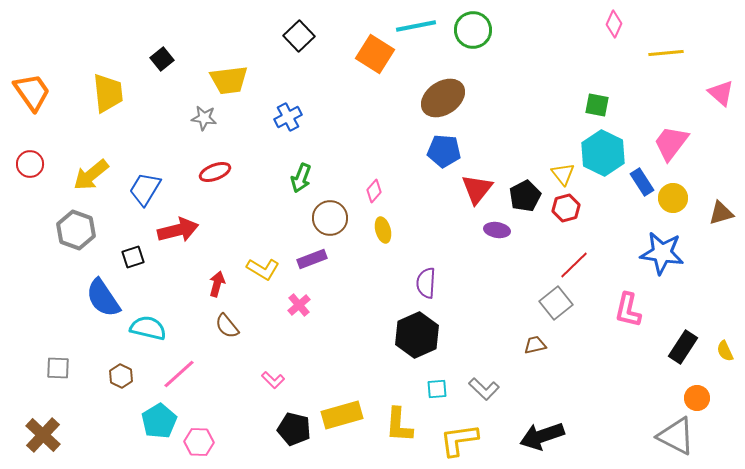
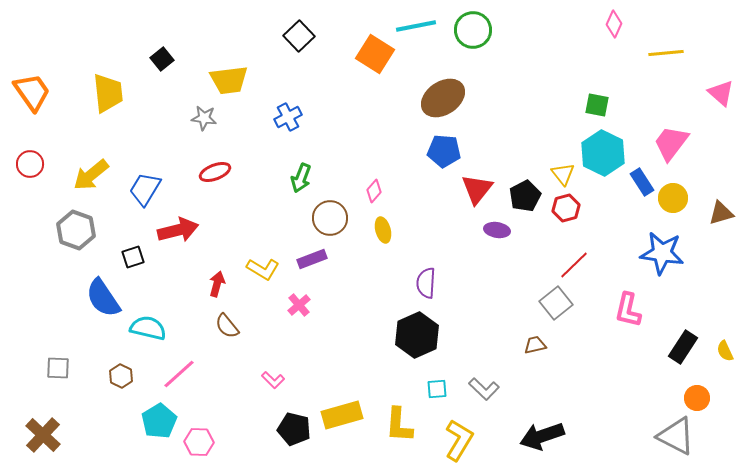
yellow L-shape at (459, 440): rotated 129 degrees clockwise
